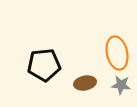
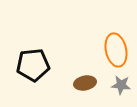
orange ellipse: moved 1 px left, 3 px up
black pentagon: moved 11 px left
